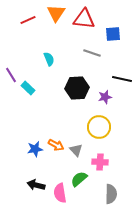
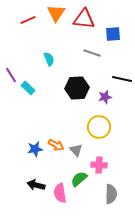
pink cross: moved 1 px left, 3 px down
